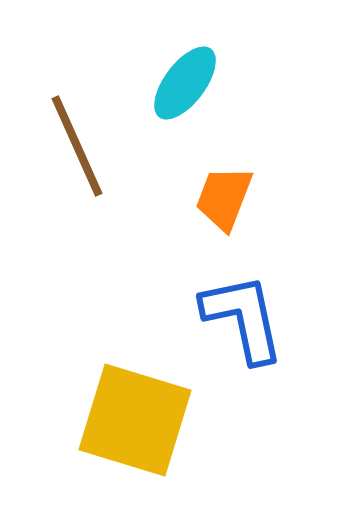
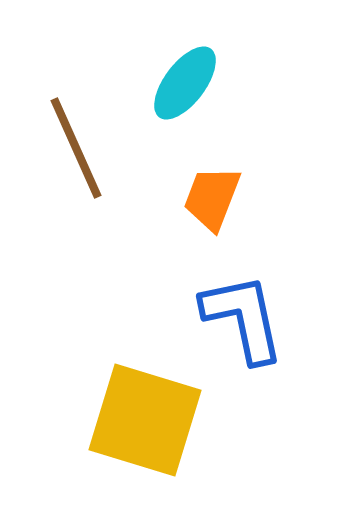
brown line: moved 1 px left, 2 px down
orange trapezoid: moved 12 px left
yellow square: moved 10 px right
